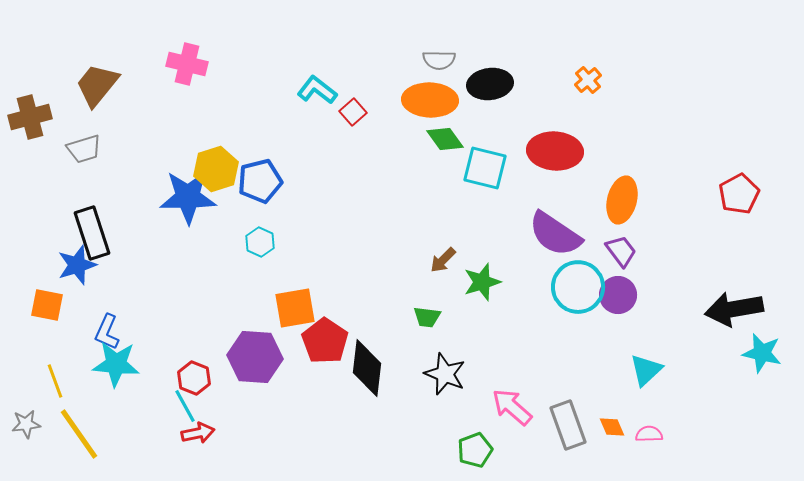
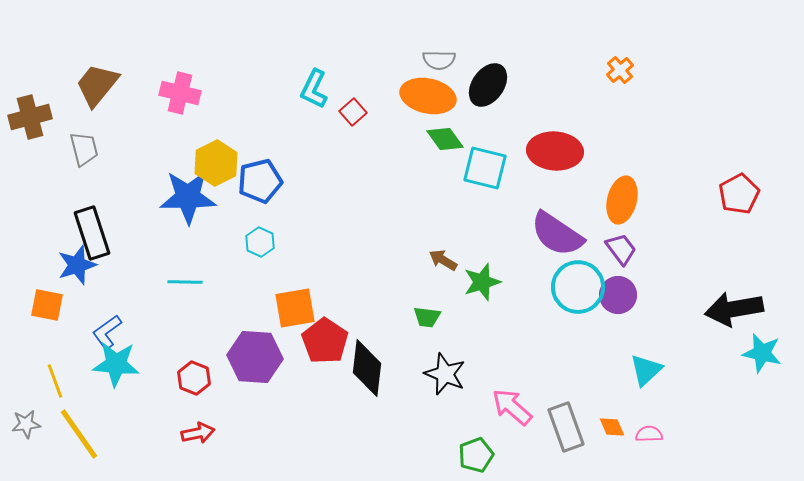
pink cross at (187, 64): moved 7 px left, 29 px down
orange cross at (588, 80): moved 32 px right, 10 px up
black ellipse at (490, 84): moved 2 px left, 1 px down; rotated 48 degrees counterclockwise
cyan L-shape at (317, 90): moved 3 px left, 1 px up; rotated 102 degrees counterclockwise
orange ellipse at (430, 100): moved 2 px left, 4 px up; rotated 10 degrees clockwise
gray trapezoid at (84, 149): rotated 87 degrees counterclockwise
yellow hexagon at (216, 169): moved 6 px up; rotated 9 degrees counterclockwise
purple semicircle at (555, 234): moved 2 px right
purple trapezoid at (621, 251): moved 2 px up
brown arrow at (443, 260): rotated 76 degrees clockwise
blue L-shape at (107, 332): rotated 30 degrees clockwise
cyan line at (185, 406): moved 124 px up; rotated 60 degrees counterclockwise
gray rectangle at (568, 425): moved 2 px left, 2 px down
green pentagon at (475, 450): moved 1 px right, 5 px down
